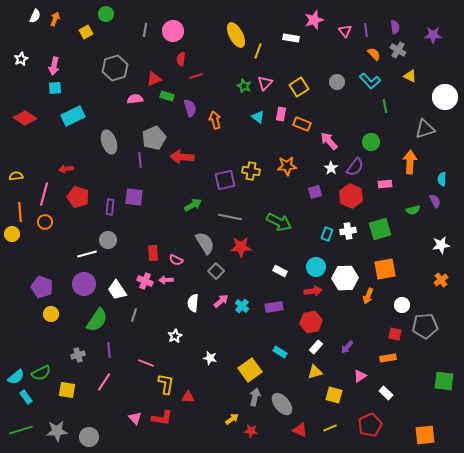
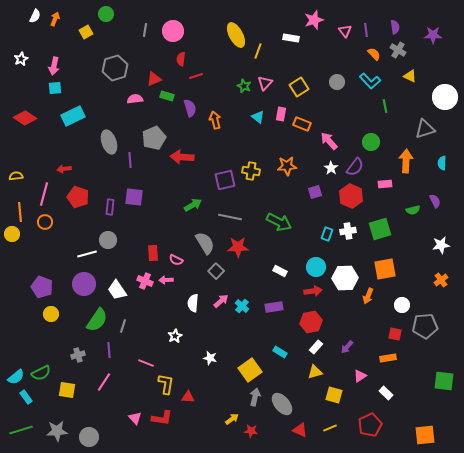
purple line at (140, 160): moved 10 px left
orange arrow at (410, 162): moved 4 px left, 1 px up
red arrow at (66, 169): moved 2 px left
cyan semicircle at (442, 179): moved 16 px up
red star at (241, 247): moved 3 px left
gray line at (134, 315): moved 11 px left, 11 px down
